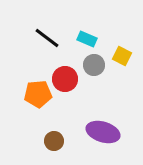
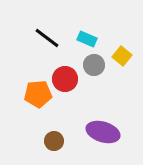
yellow square: rotated 12 degrees clockwise
